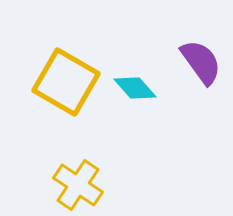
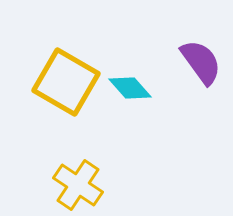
cyan diamond: moved 5 px left
